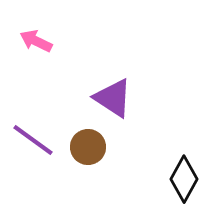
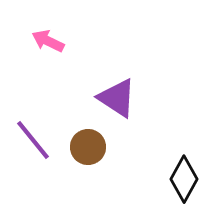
pink arrow: moved 12 px right
purple triangle: moved 4 px right
purple line: rotated 15 degrees clockwise
